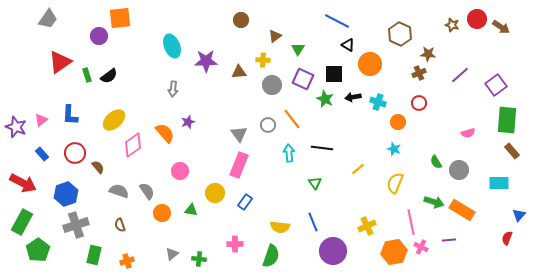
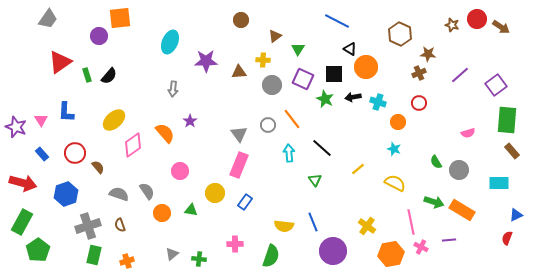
black triangle at (348, 45): moved 2 px right, 4 px down
cyan ellipse at (172, 46): moved 2 px left, 4 px up; rotated 45 degrees clockwise
orange circle at (370, 64): moved 4 px left, 3 px down
black semicircle at (109, 76): rotated 12 degrees counterclockwise
blue L-shape at (70, 115): moved 4 px left, 3 px up
pink triangle at (41, 120): rotated 24 degrees counterclockwise
purple star at (188, 122): moved 2 px right, 1 px up; rotated 16 degrees counterclockwise
black line at (322, 148): rotated 35 degrees clockwise
red arrow at (23, 183): rotated 12 degrees counterclockwise
green triangle at (315, 183): moved 3 px up
yellow semicircle at (395, 183): rotated 95 degrees clockwise
gray semicircle at (119, 191): moved 3 px down
blue triangle at (519, 215): moved 3 px left; rotated 24 degrees clockwise
gray cross at (76, 225): moved 12 px right, 1 px down
yellow cross at (367, 226): rotated 30 degrees counterclockwise
yellow semicircle at (280, 227): moved 4 px right, 1 px up
orange hexagon at (394, 252): moved 3 px left, 2 px down
